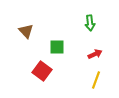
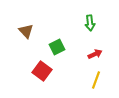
green square: rotated 28 degrees counterclockwise
